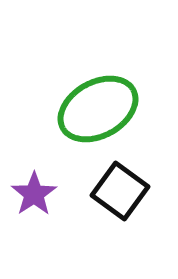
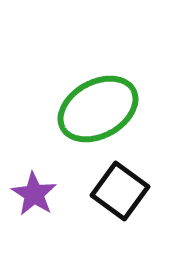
purple star: rotated 6 degrees counterclockwise
